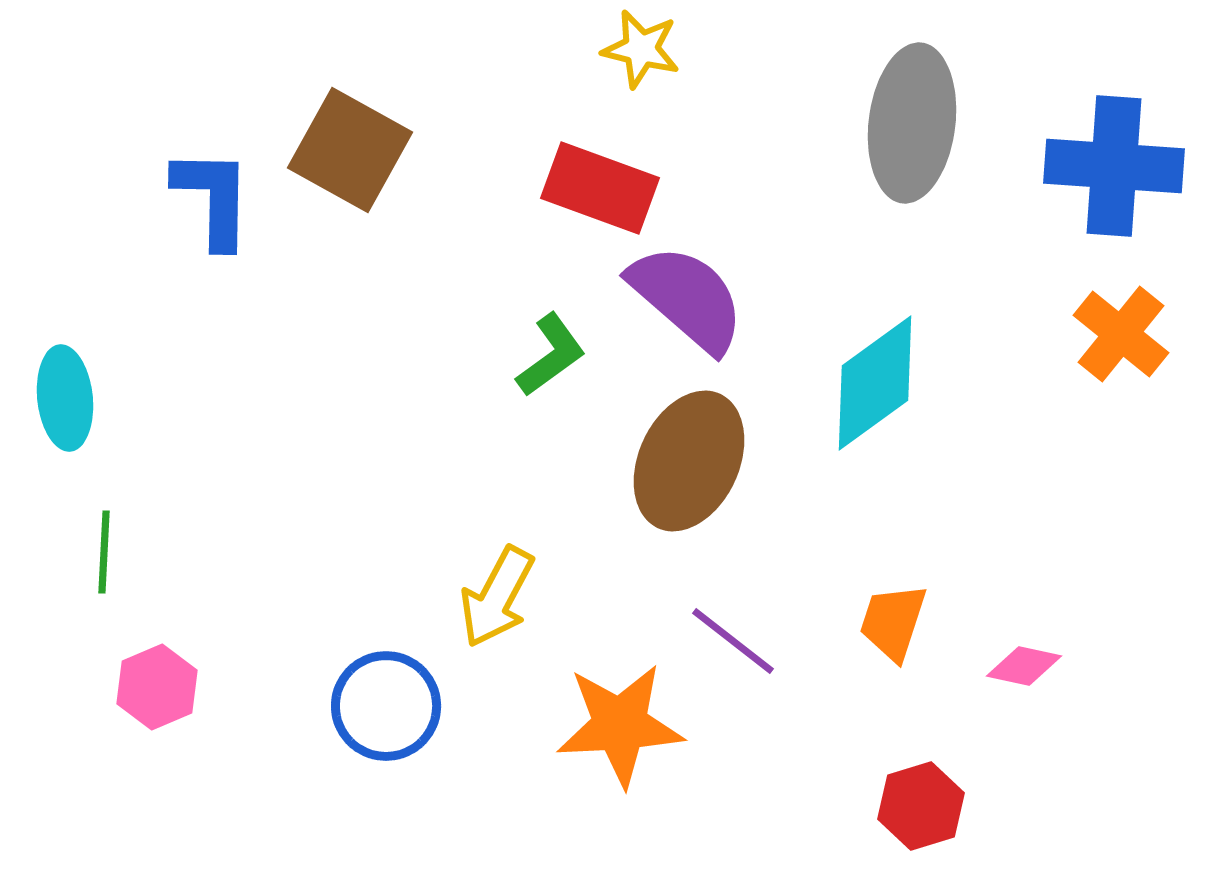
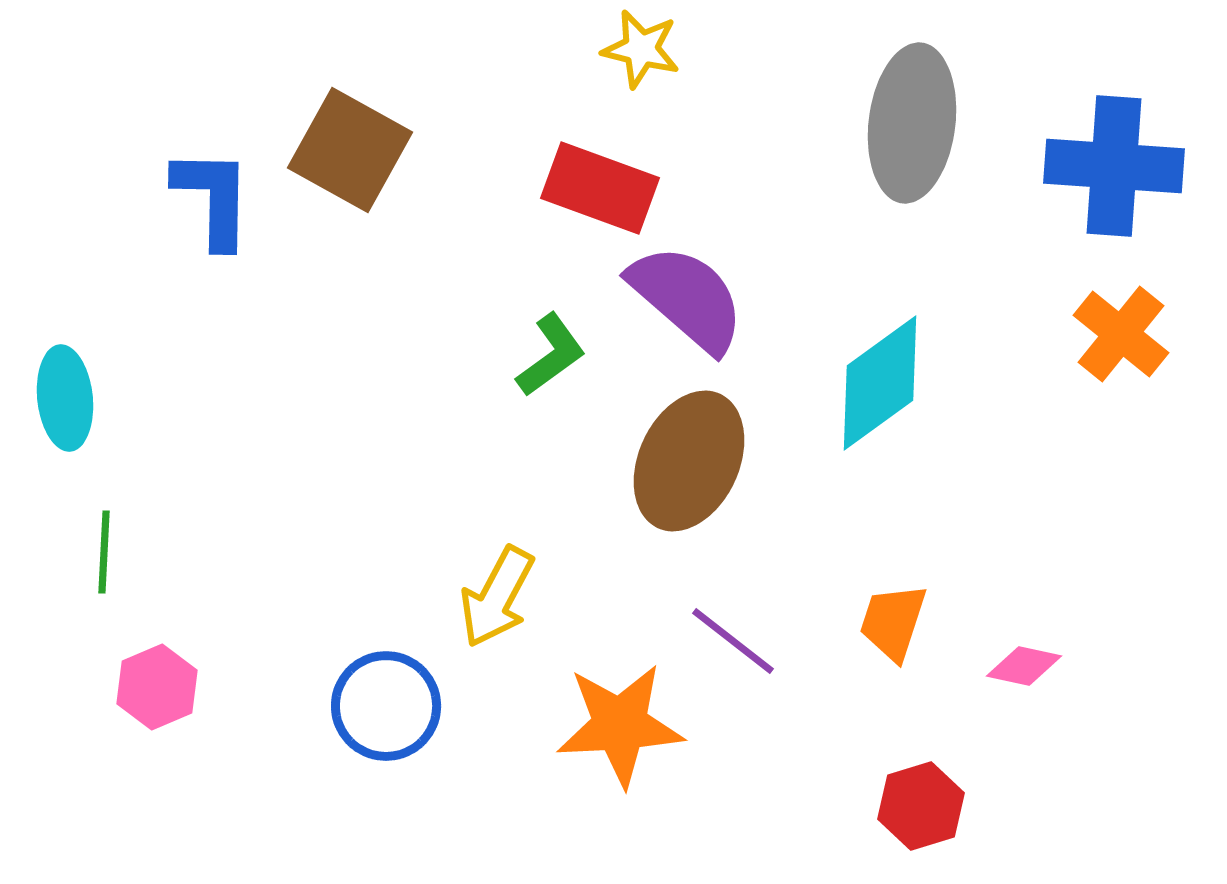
cyan diamond: moved 5 px right
